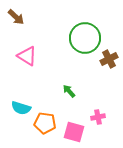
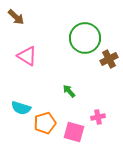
orange pentagon: rotated 25 degrees counterclockwise
